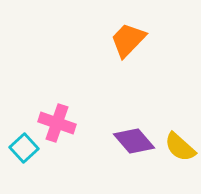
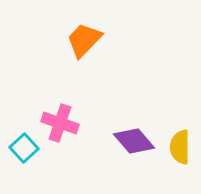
orange trapezoid: moved 44 px left
pink cross: moved 3 px right
yellow semicircle: rotated 48 degrees clockwise
